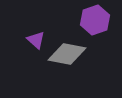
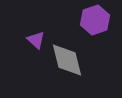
gray diamond: moved 6 px down; rotated 66 degrees clockwise
